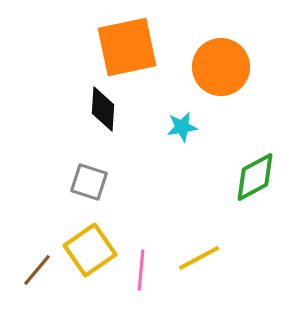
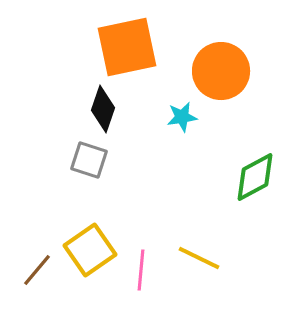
orange circle: moved 4 px down
black diamond: rotated 15 degrees clockwise
cyan star: moved 10 px up
gray square: moved 22 px up
yellow line: rotated 54 degrees clockwise
